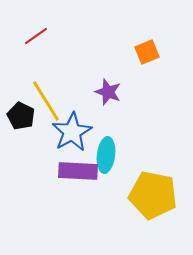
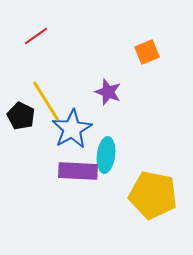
blue star: moved 3 px up
